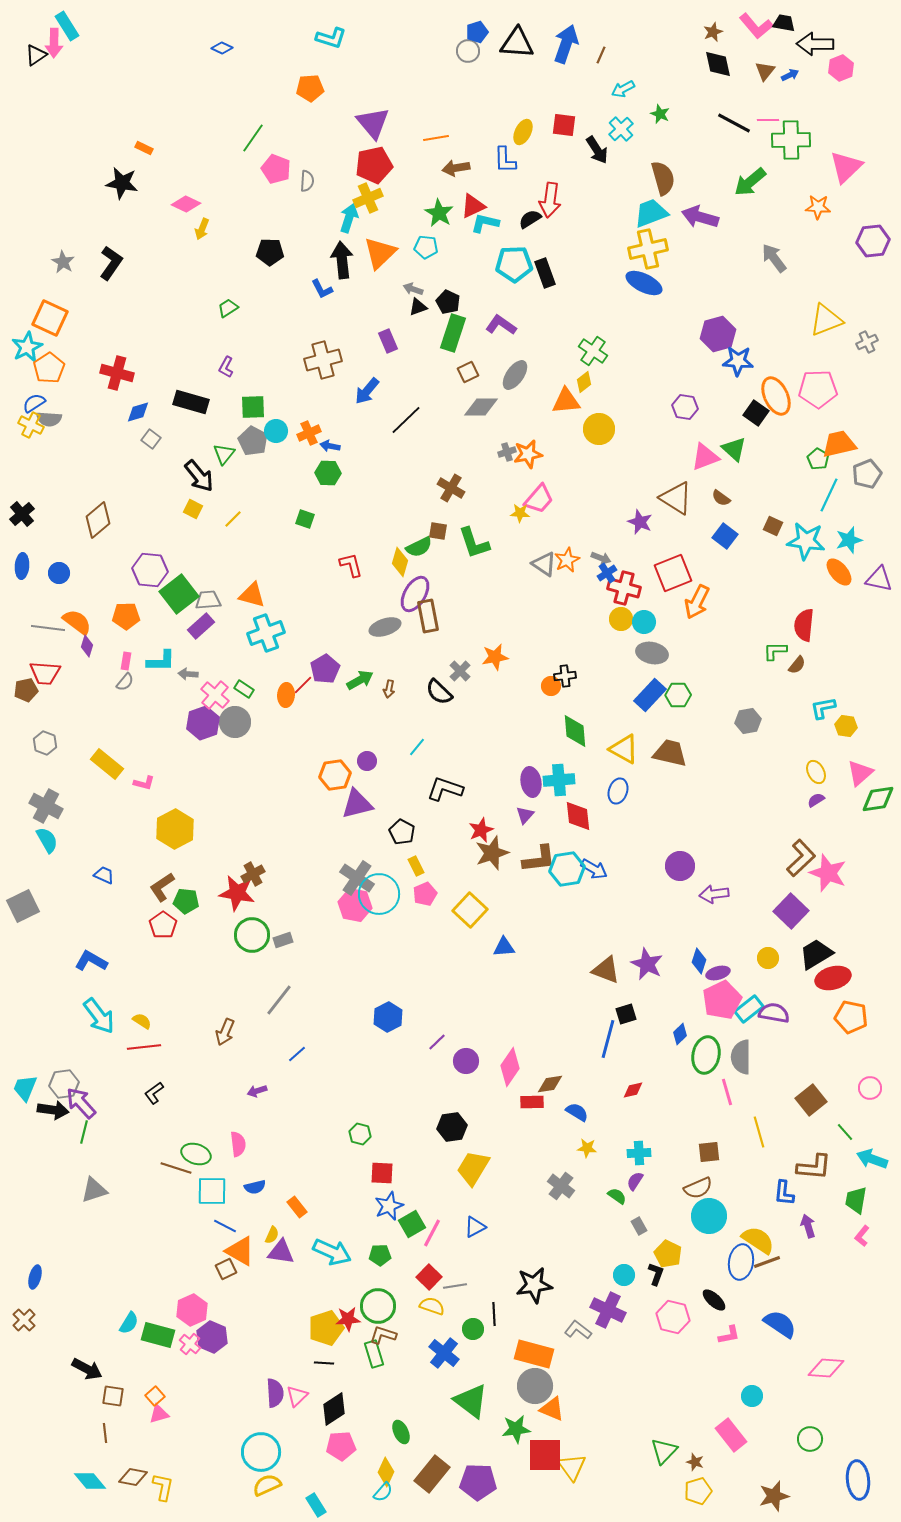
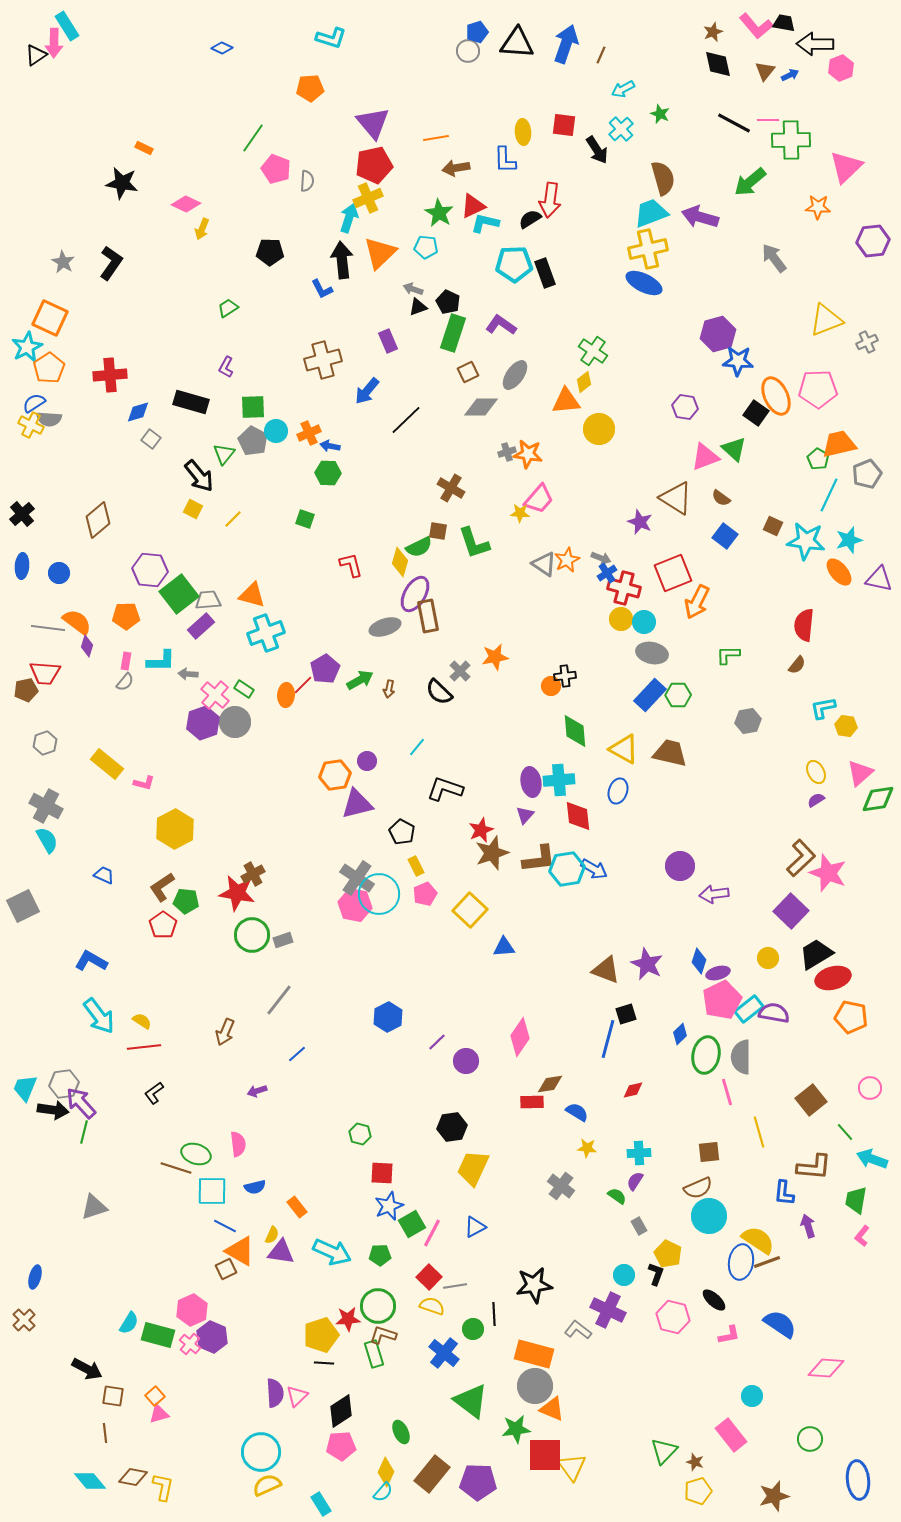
yellow ellipse at (523, 132): rotated 30 degrees counterclockwise
red cross at (117, 373): moved 7 px left, 2 px down; rotated 20 degrees counterclockwise
orange star at (528, 454): rotated 20 degrees clockwise
green L-shape at (775, 651): moved 47 px left, 4 px down
gray hexagon at (45, 743): rotated 20 degrees clockwise
pink diamond at (510, 1067): moved 10 px right, 30 px up
yellow trapezoid at (473, 1168): rotated 6 degrees counterclockwise
gray triangle at (94, 1190): moved 17 px down
yellow pentagon at (326, 1328): moved 5 px left, 7 px down
black diamond at (334, 1409): moved 7 px right, 2 px down
cyan rectangle at (316, 1505): moved 5 px right, 1 px up
